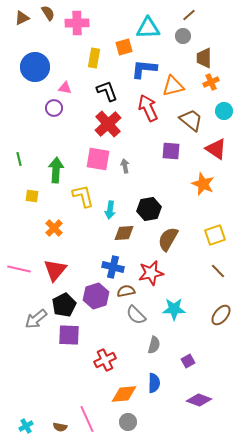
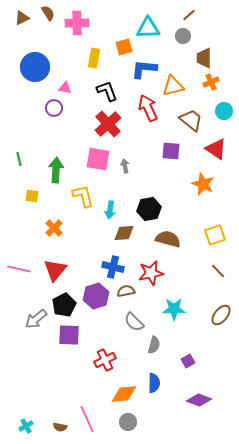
brown semicircle at (168, 239): rotated 75 degrees clockwise
gray semicircle at (136, 315): moved 2 px left, 7 px down
